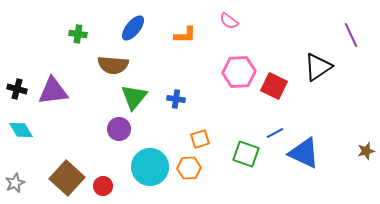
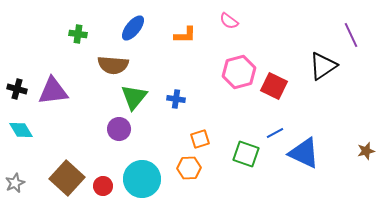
black triangle: moved 5 px right, 1 px up
pink hexagon: rotated 12 degrees counterclockwise
cyan circle: moved 8 px left, 12 px down
